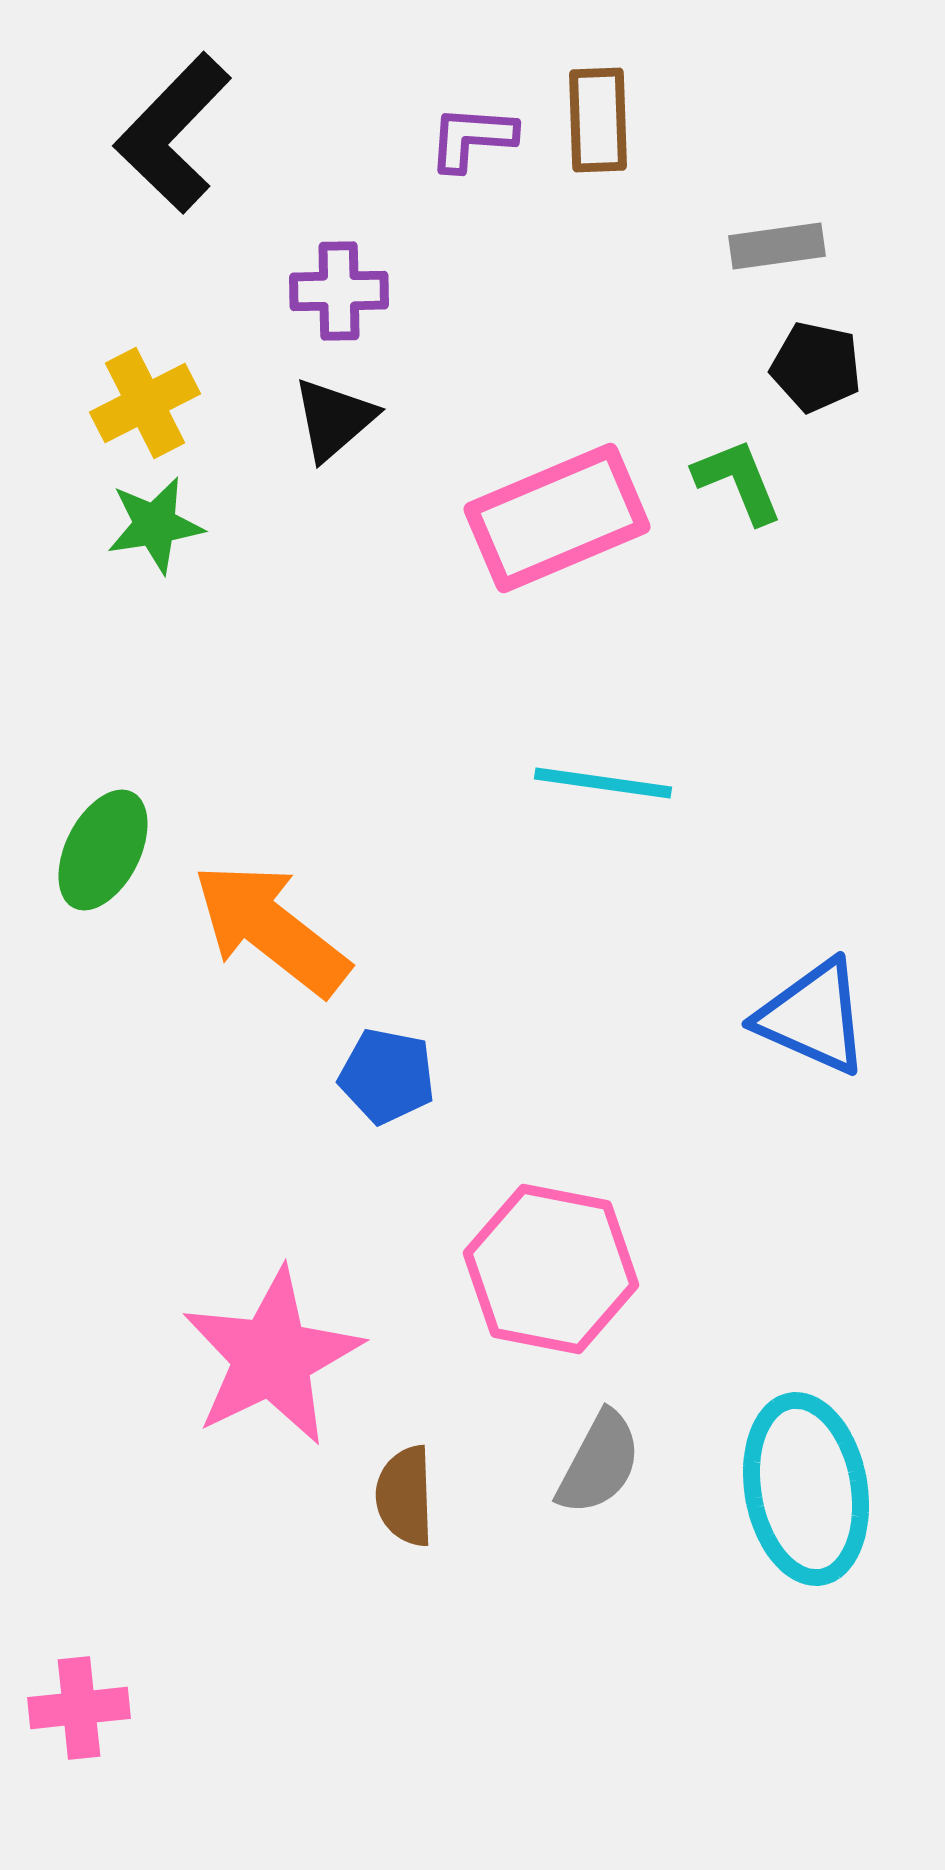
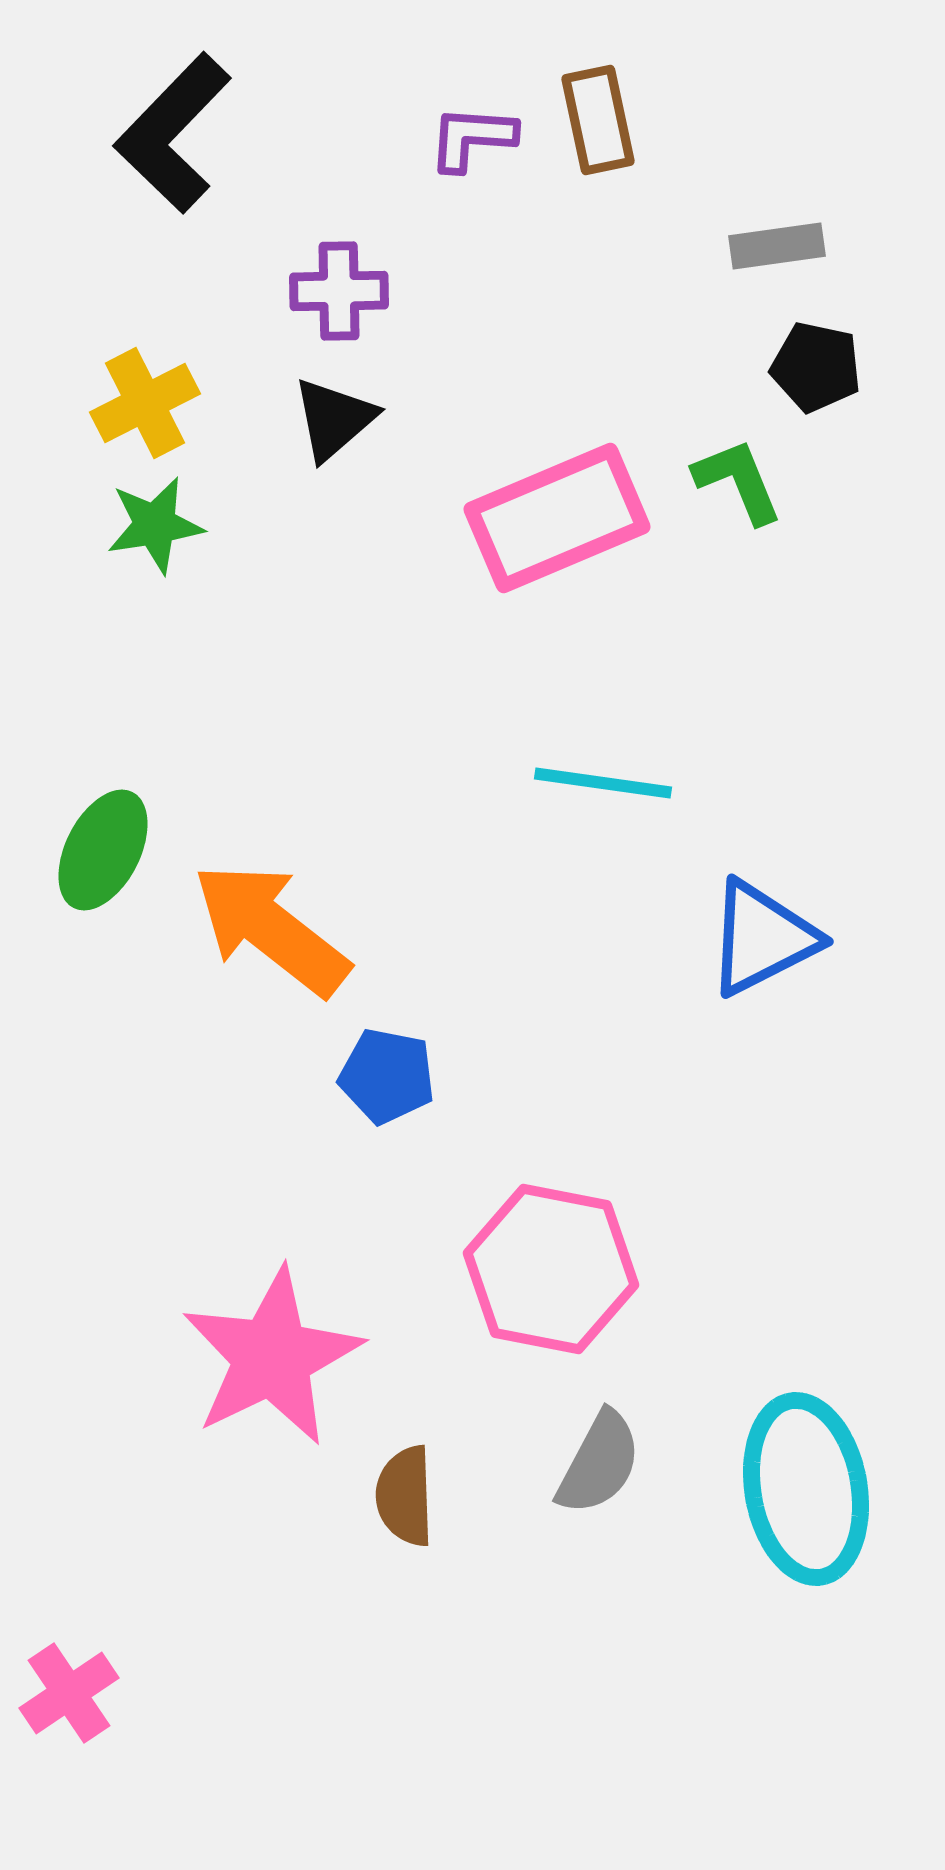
brown rectangle: rotated 10 degrees counterclockwise
blue triangle: moved 51 px left, 79 px up; rotated 51 degrees counterclockwise
pink cross: moved 10 px left, 15 px up; rotated 28 degrees counterclockwise
